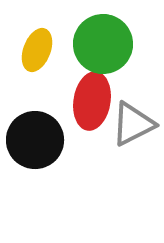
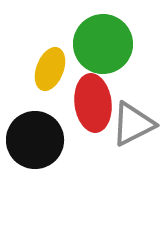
yellow ellipse: moved 13 px right, 19 px down
red ellipse: moved 1 px right, 2 px down; rotated 16 degrees counterclockwise
